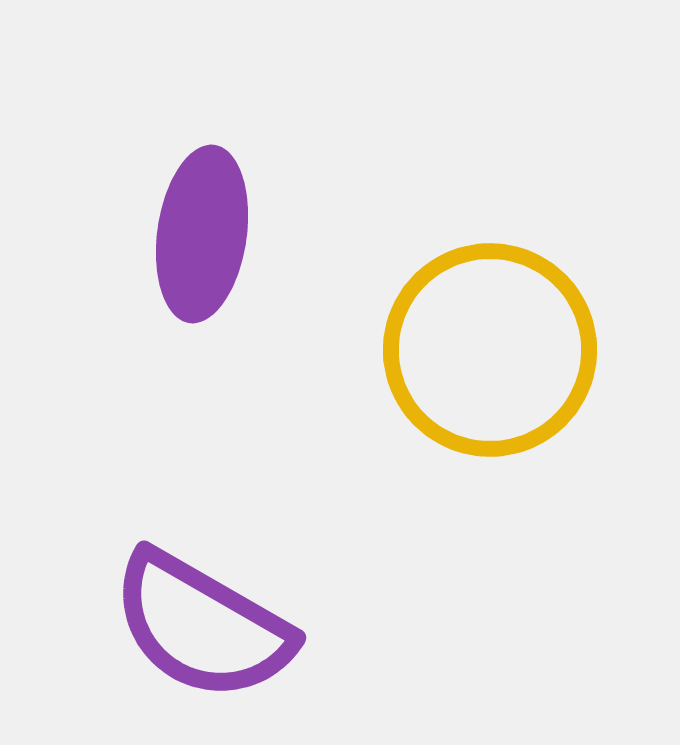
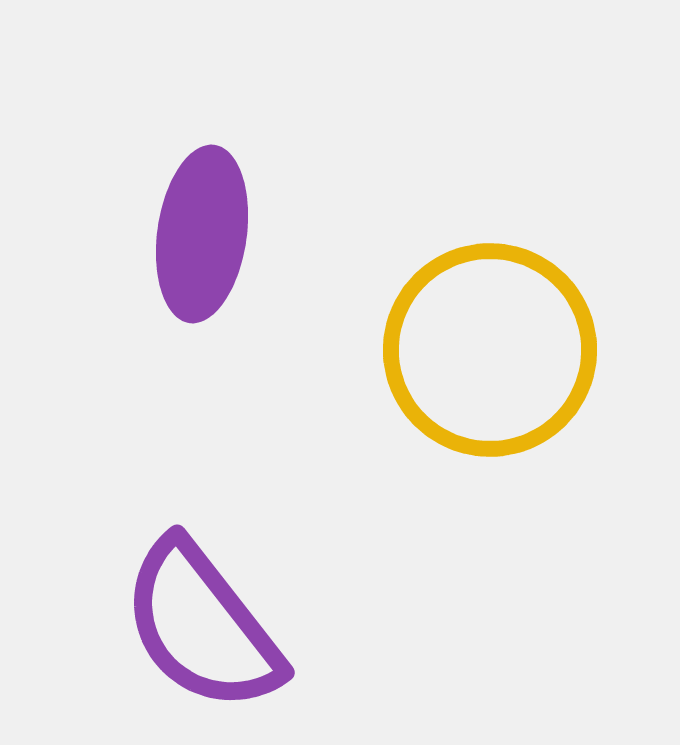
purple semicircle: rotated 22 degrees clockwise
